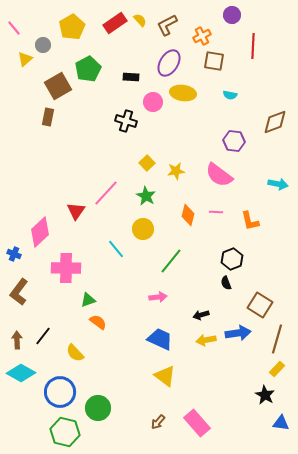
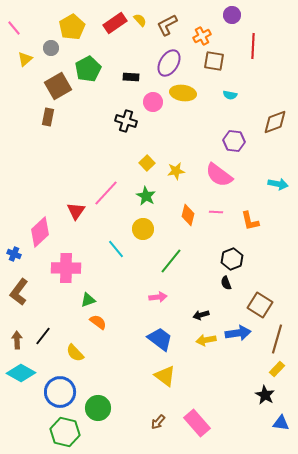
gray circle at (43, 45): moved 8 px right, 3 px down
blue trapezoid at (160, 339): rotated 12 degrees clockwise
